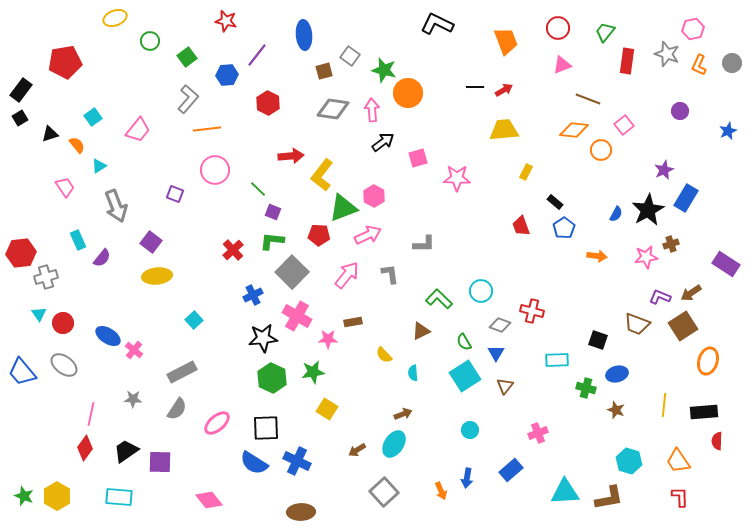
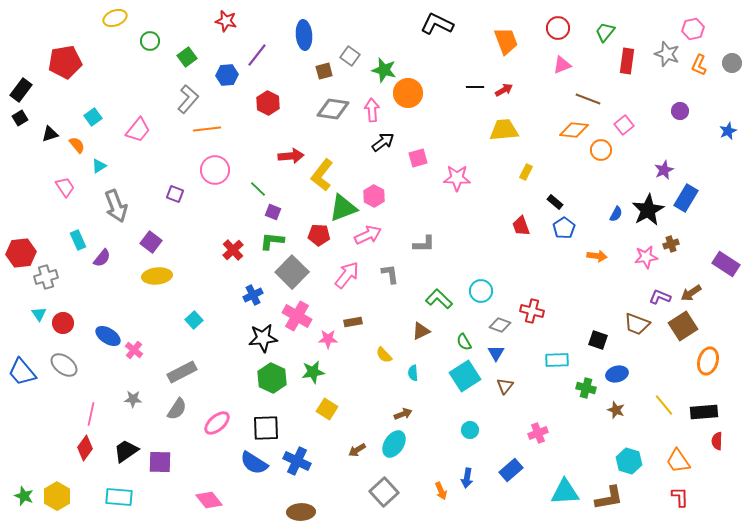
yellow line at (664, 405): rotated 45 degrees counterclockwise
